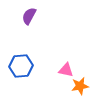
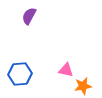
blue hexagon: moved 1 px left, 8 px down
orange star: moved 3 px right
